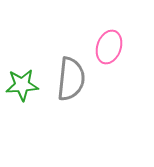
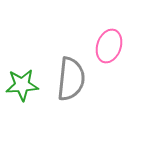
pink ellipse: moved 1 px up
